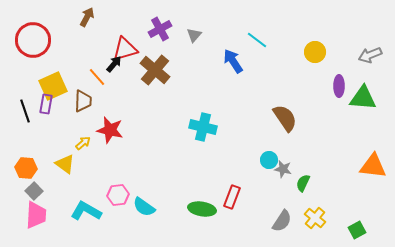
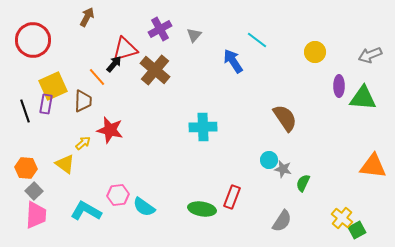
cyan cross: rotated 16 degrees counterclockwise
yellow cross: moved 27 px right
